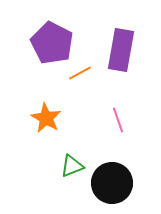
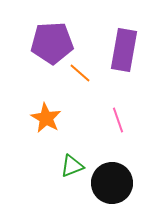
purple pentagon: rotated 30 degrees counterclockwise
purple rectangle: moved 3 px right
orange line: rotated 70 degrees clockwise
